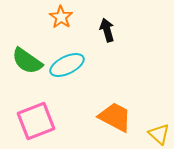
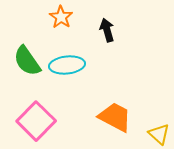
green semicircle: rotated 20 degrees clockwise
cyan ellipse: rotated 20 degrees clockwise
pink square: rotated 24 degrees counterclockwise
